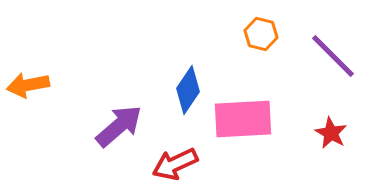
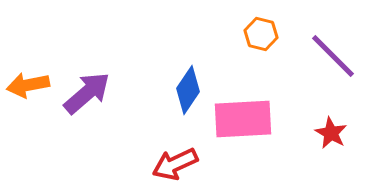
purple arrow: moved 32 px left, 33 px up
